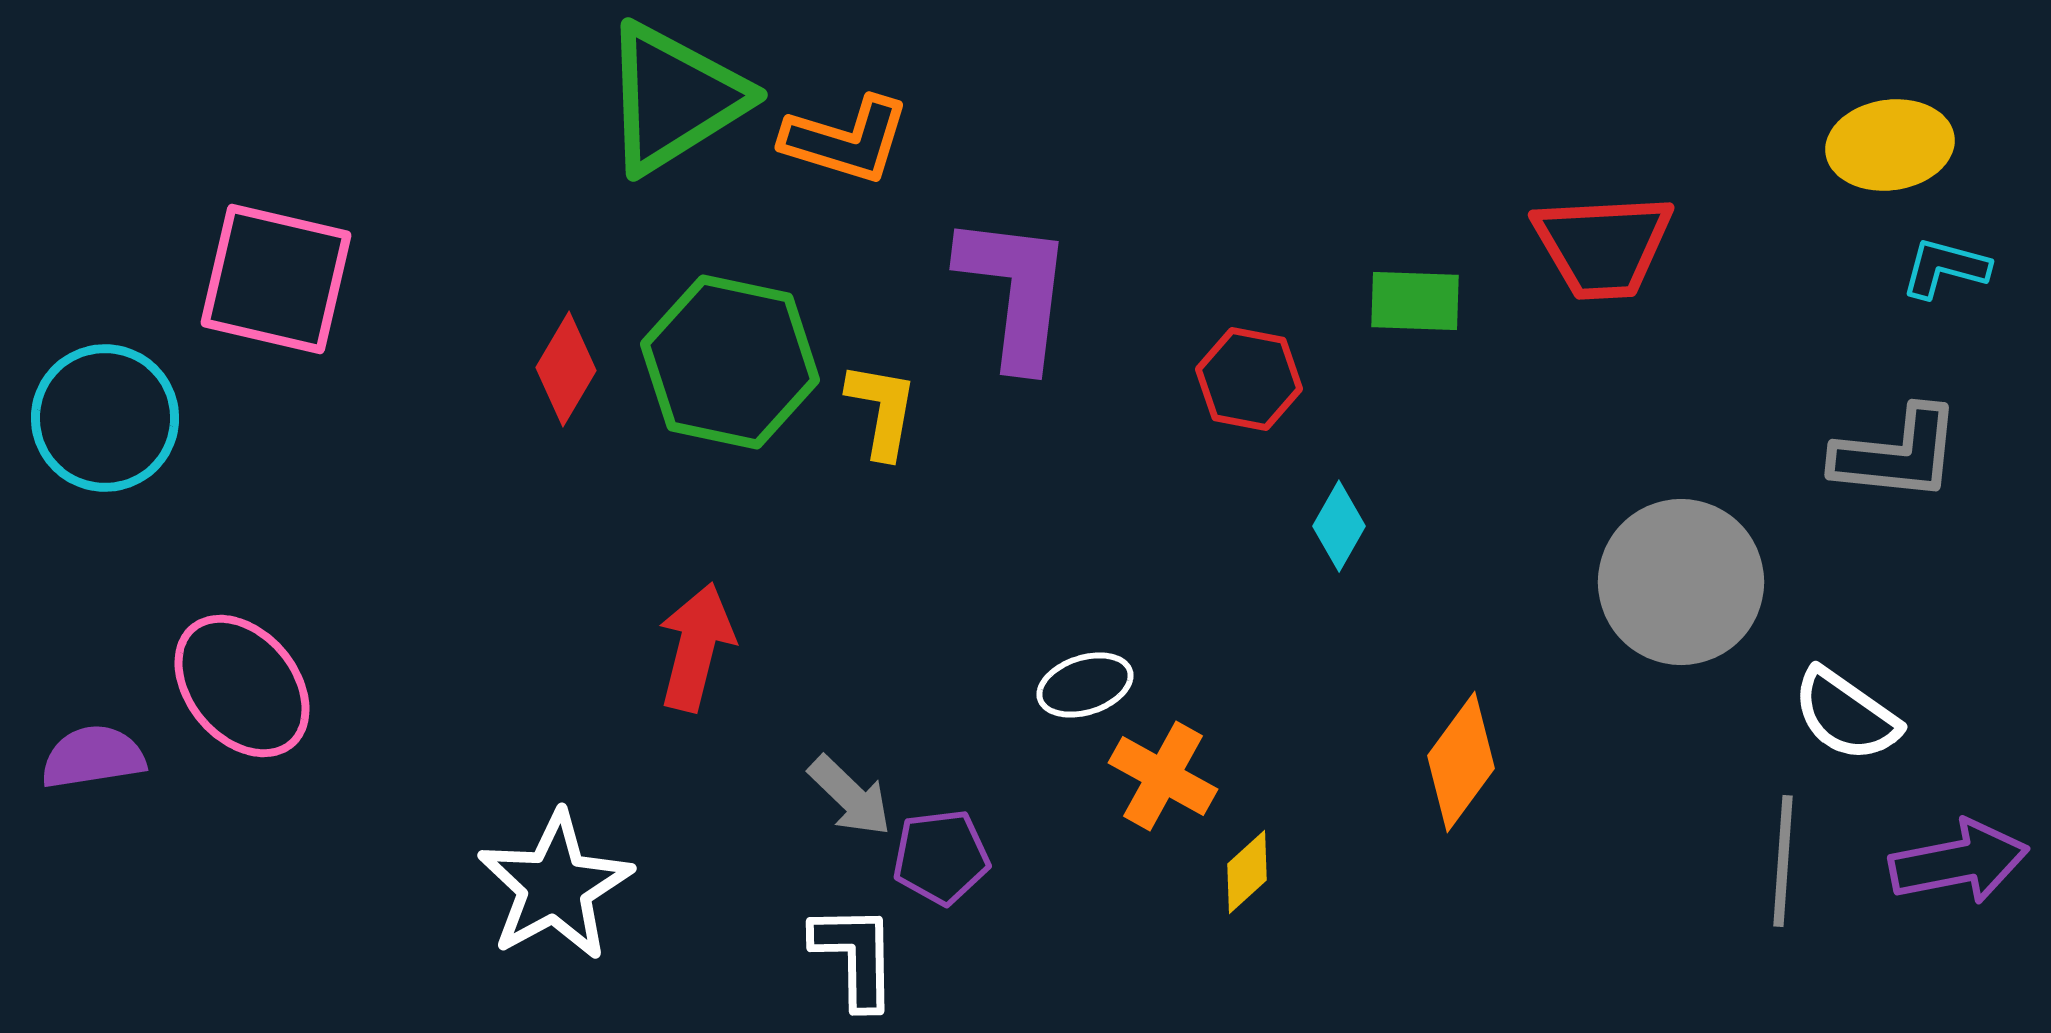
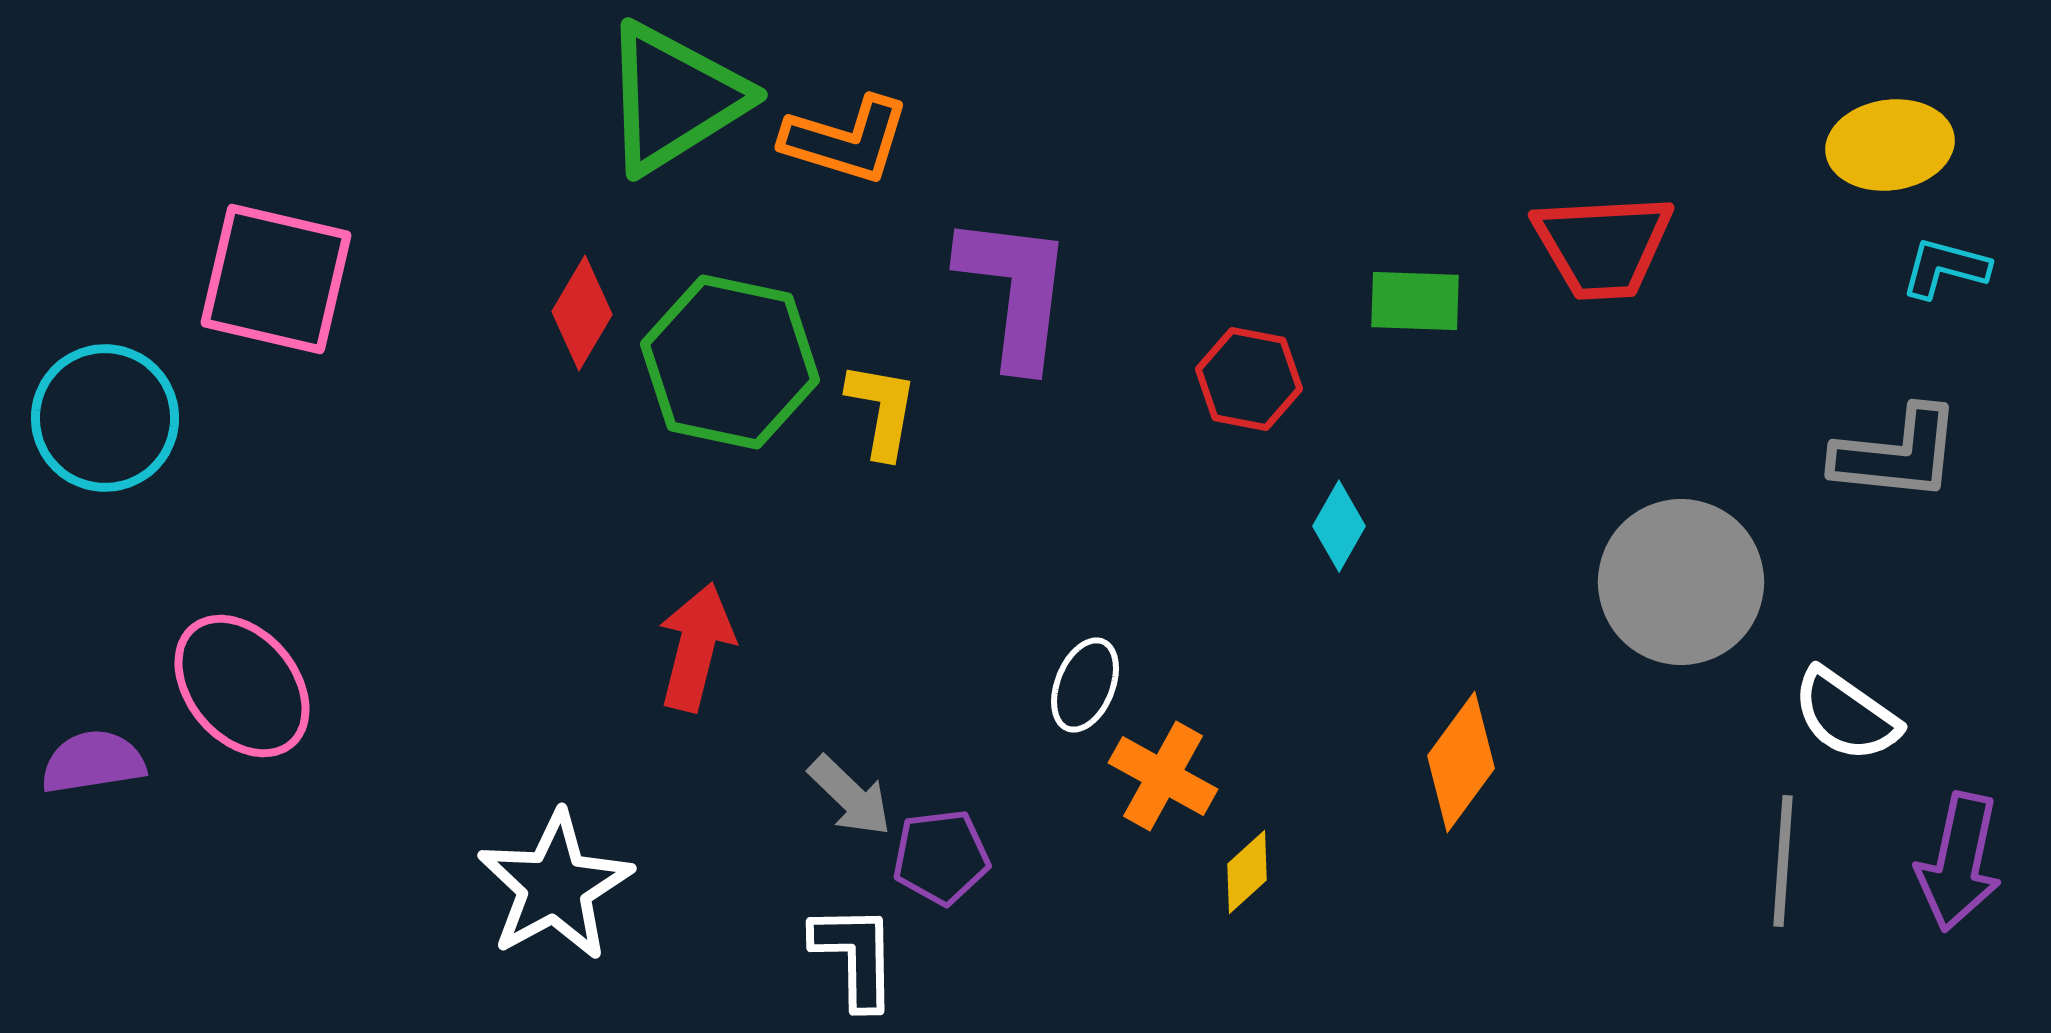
red diamond: moved 16 px right, 56 px up
white ellipse: rotated 50 degrees counterclockwise
purple semicircle: moved 5 px down
purple arrow: rotated 113 degrees clockwise
